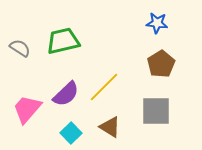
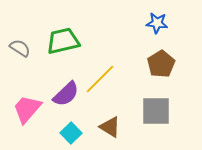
yellow line: moved 4 px left, 8 px up
